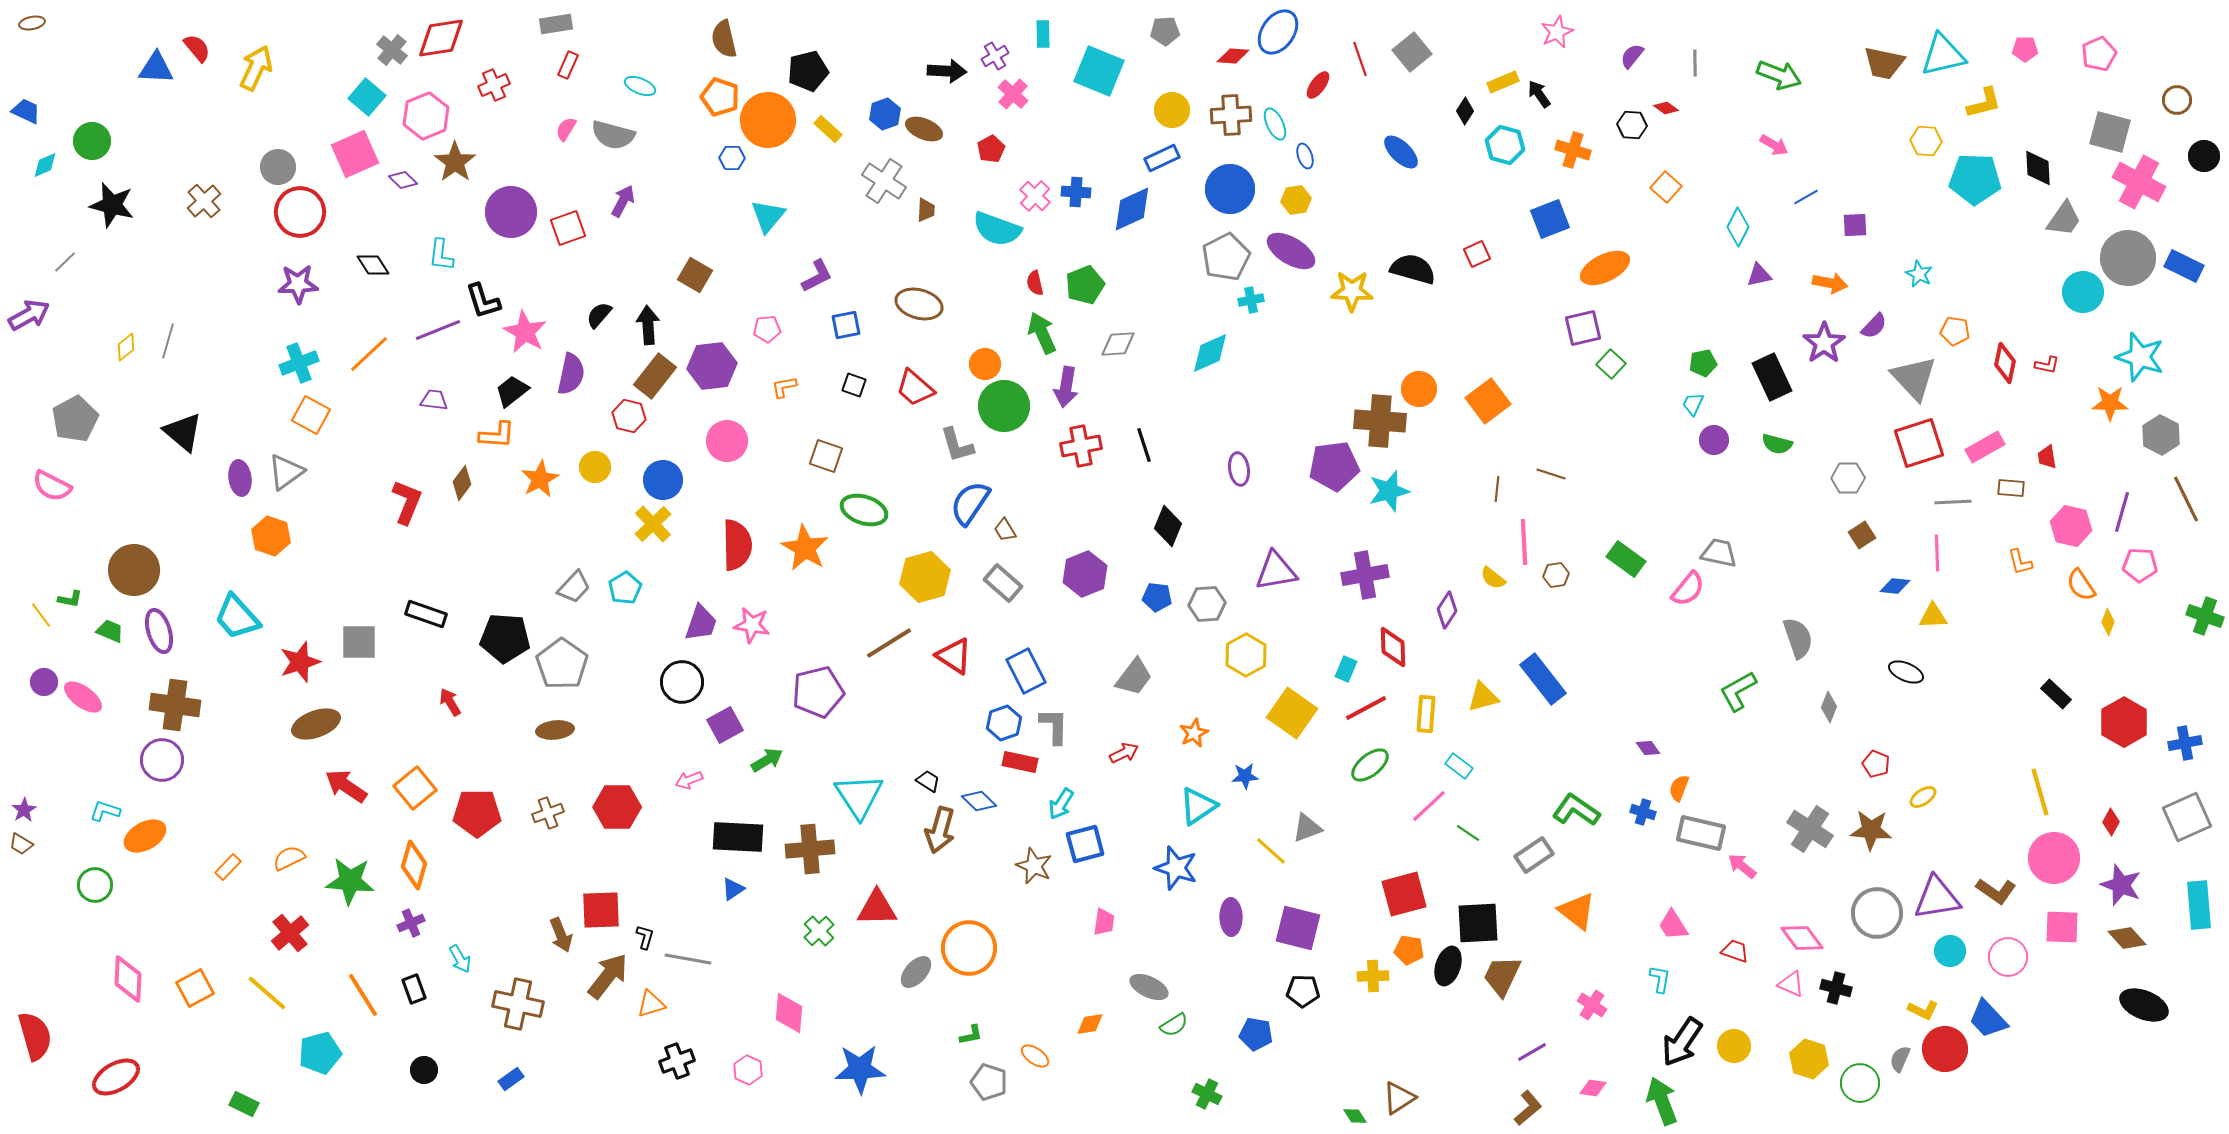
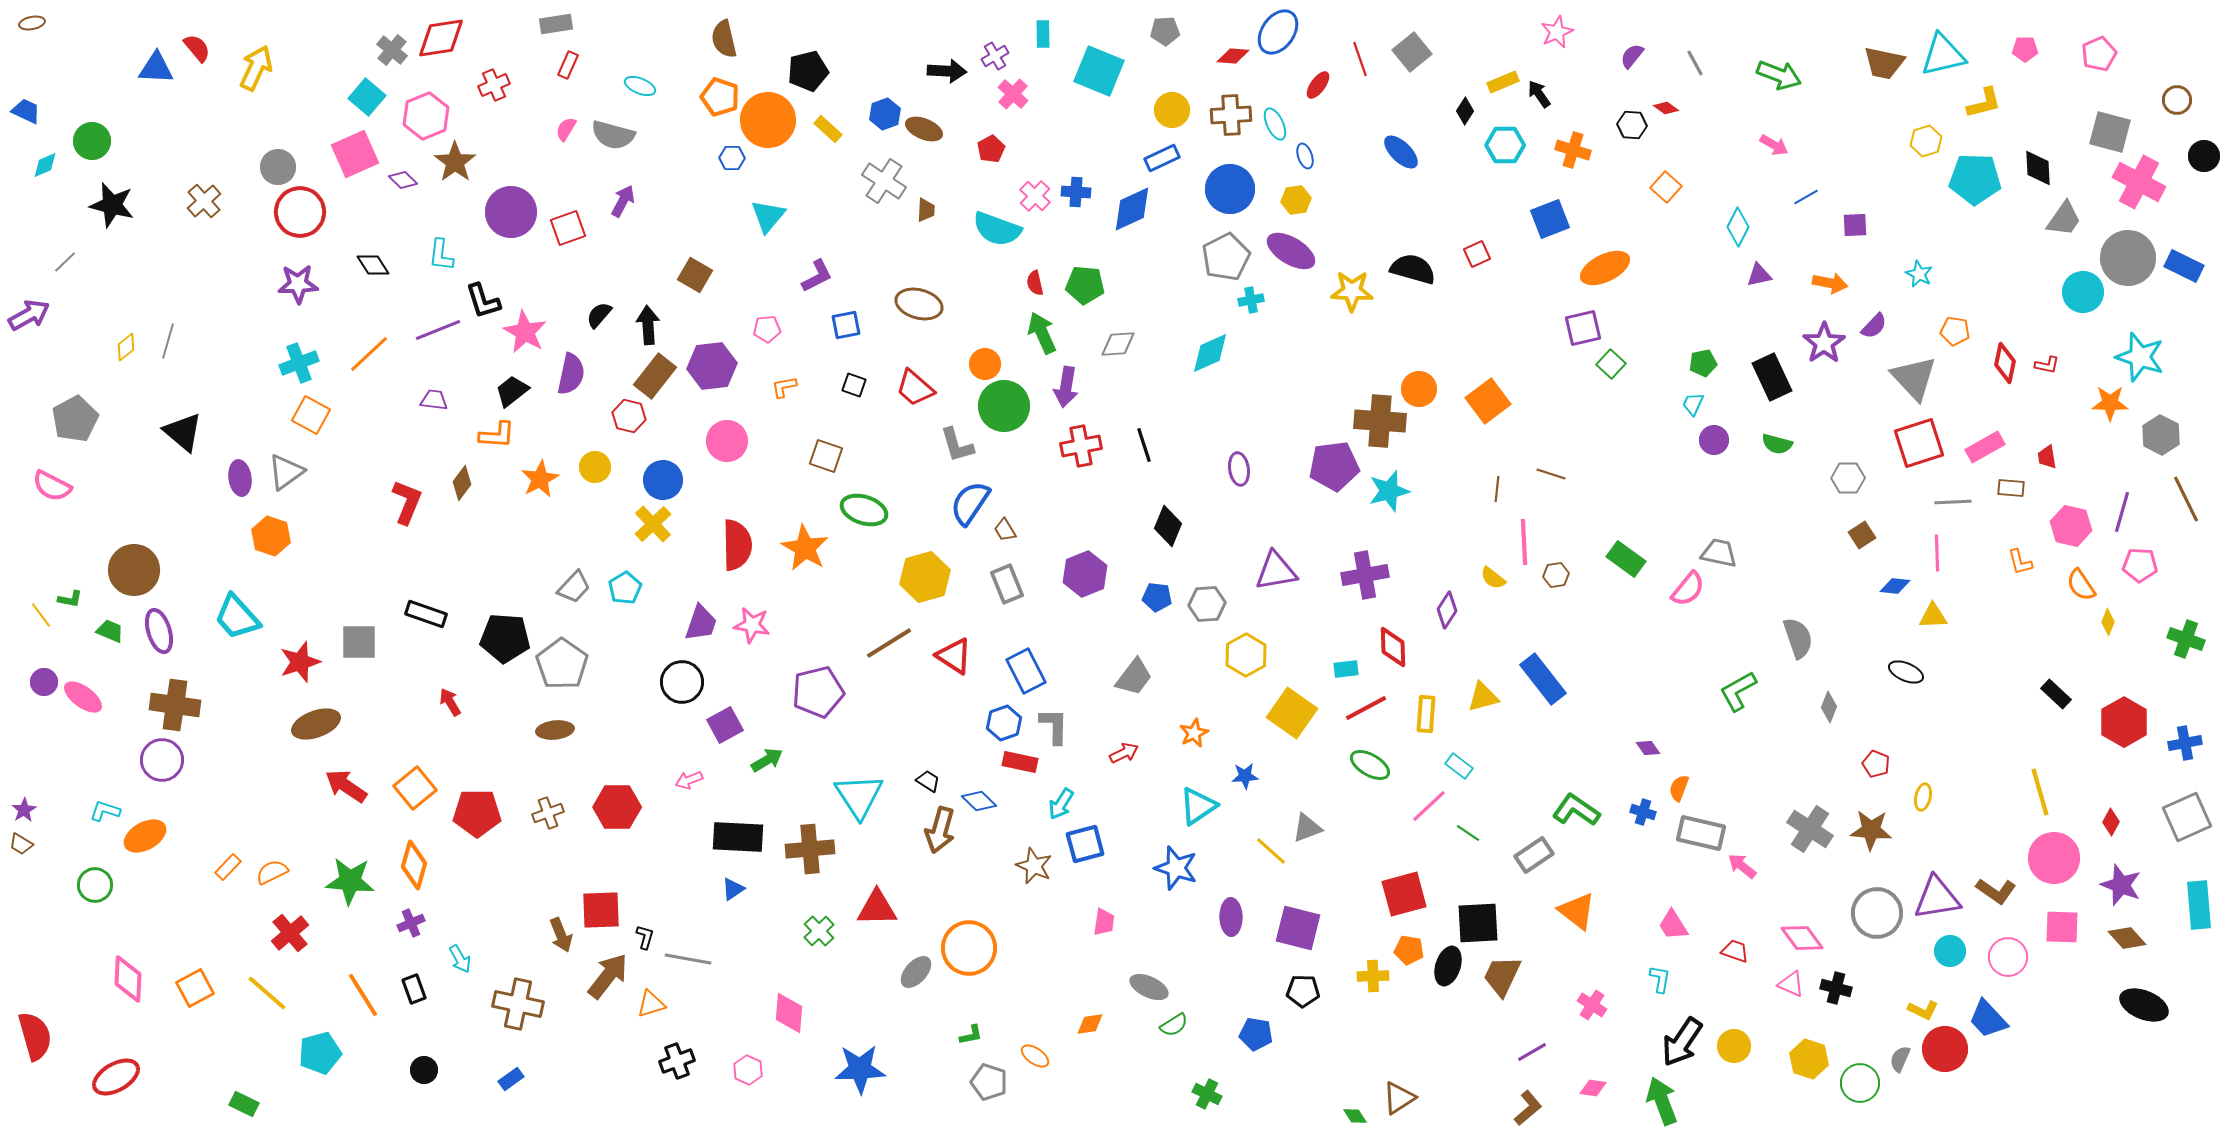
gray line at (1695, 63): rotated 28 degrees counterclockwise
yellow hexagon at (1926, 141): rotated 20 degrees counterclockwise
cyan hexagon at (1505, 145): rotated 15 degrees counterclockwise
green pentagon at (1085, 285): rotated 27 degrees clockwise
gray rectangle at (1003, 583): moved 4 px right, 1 px down; rotated 27 degrees clockwise
green cross at (2205, 616): moved 19 px left, 23 px down
cyan rectangle at (1346, 669): rotated 60 degrees clockwise
green ellipse at (1370, 765): rotated 69 degrees clockwise
yellow ellipse at (1923, 797): rotated 44 degrees counterclockwise
orange semicircle at (289, 858): moved 17 px left, 14 px down
